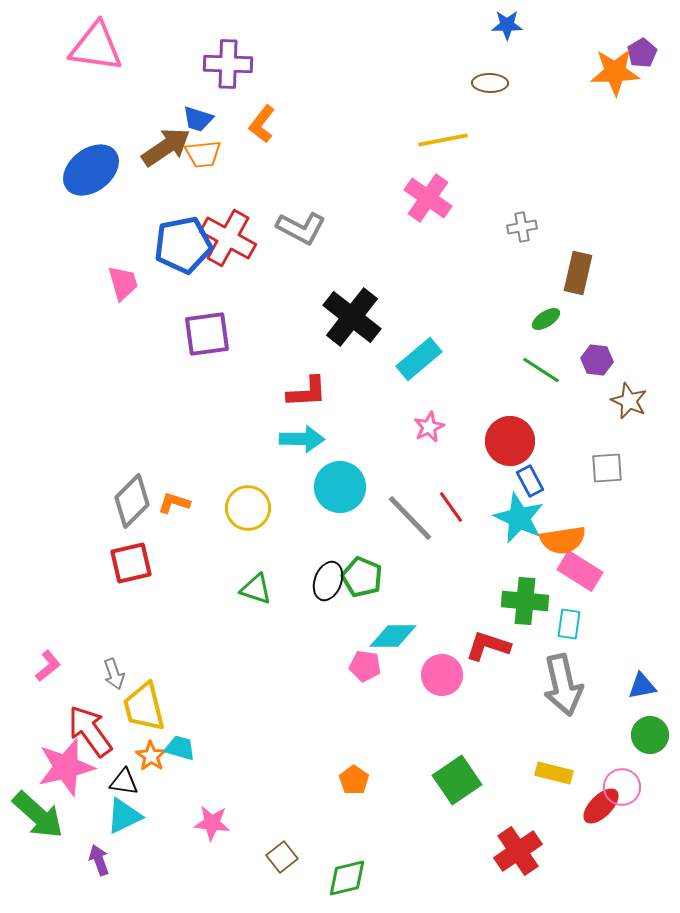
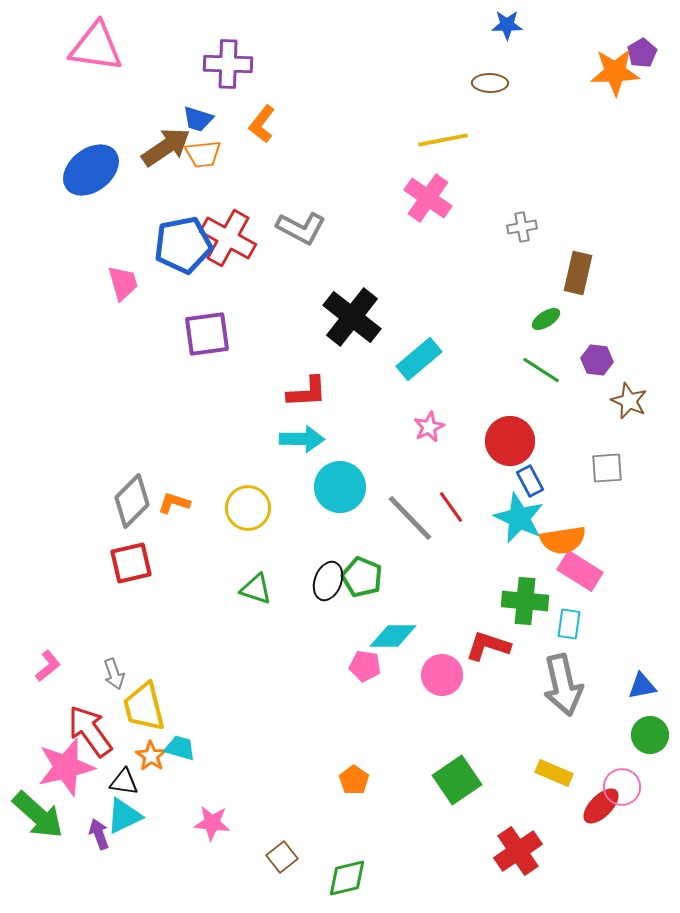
yellow rectangle at (554, 773): rotated 9 degrees clockwise
purple arrow at (99, 860): moved 26 px up
